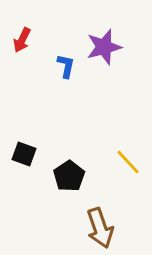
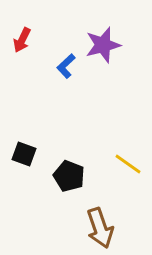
purple star: moved 1 px left, 2 px up
blue L-shape: rotated 145 degrees counterclockwise
yellow line: moved 2 px down; rotated 12 degrees counterclockwise
black pentagon: rotated 16 degrees counterclockwise
